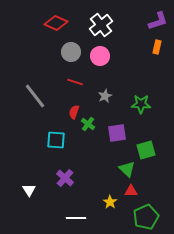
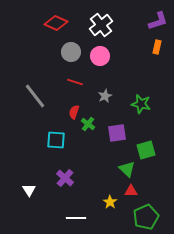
green star: rotated 12 degrees clockwise
